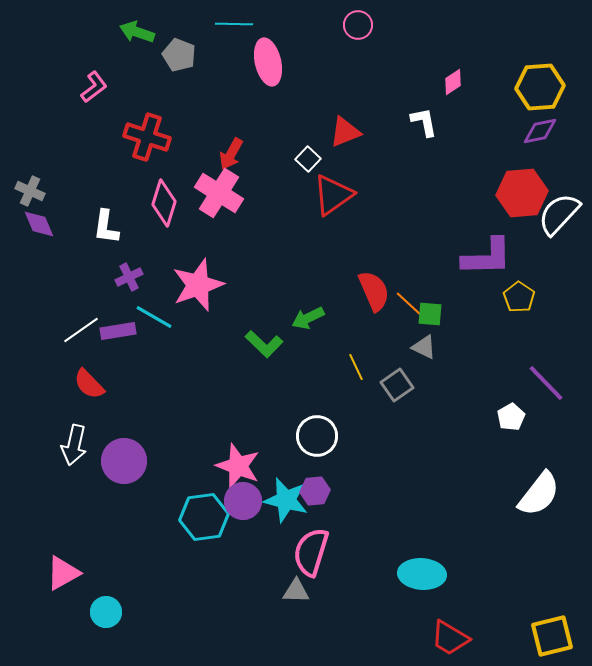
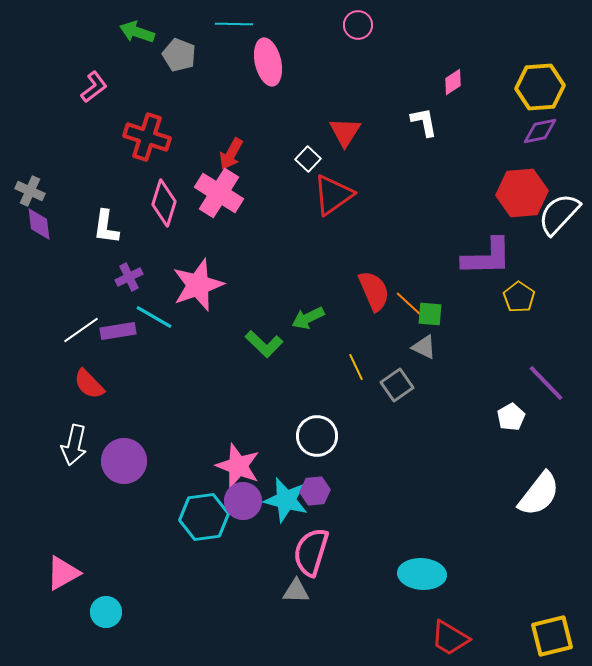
red triangle at (345, 132): rotated 36 degrees counterclockwise
purple diamond at (39, 224): rotated 16 degrees clockwise
